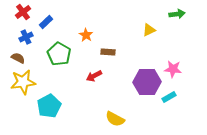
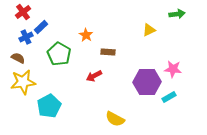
blue rectangle: moved 5 px left, 5 px down
